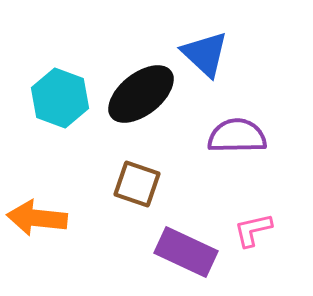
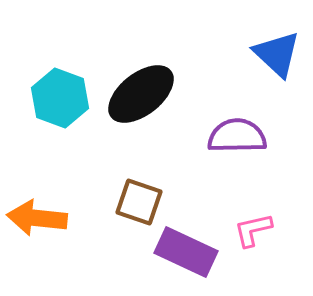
blue triangle: moved 72 px right
brown square: moved 2 px right, 18 px down
